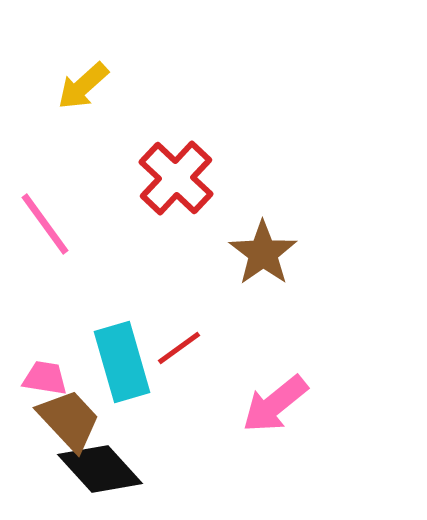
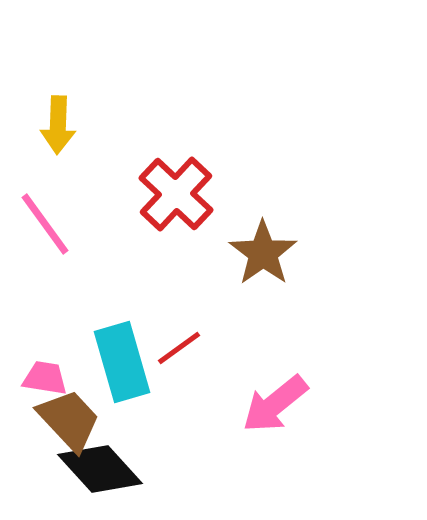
yellow arrow: moved 25 px left, 39 px down; rotated 46 degrees counterclockwise
red cross: moved 16 px down
